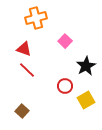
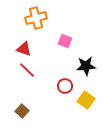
pink square: rotated 24 degrees counterclockwise
black star: rotated 24 degrees clockwise
yellow square: rotated 24 degrees counterclockwise
